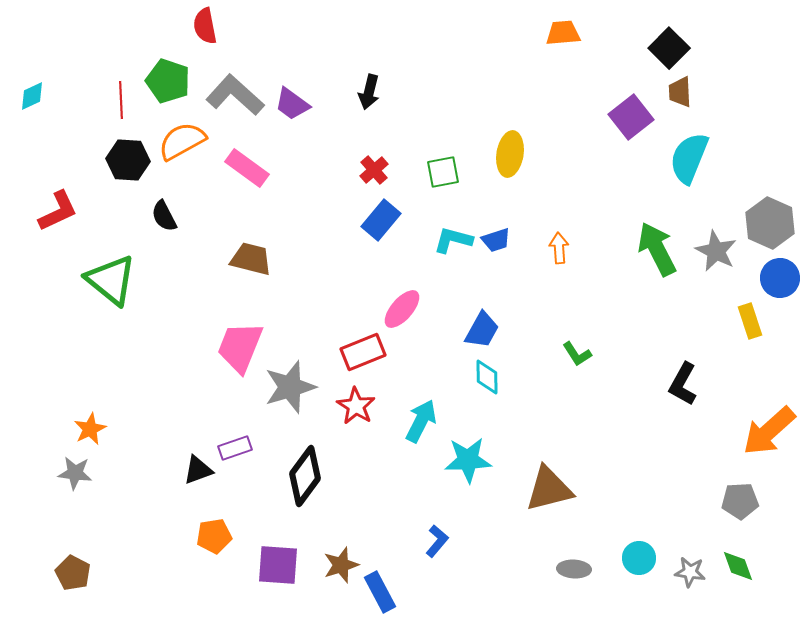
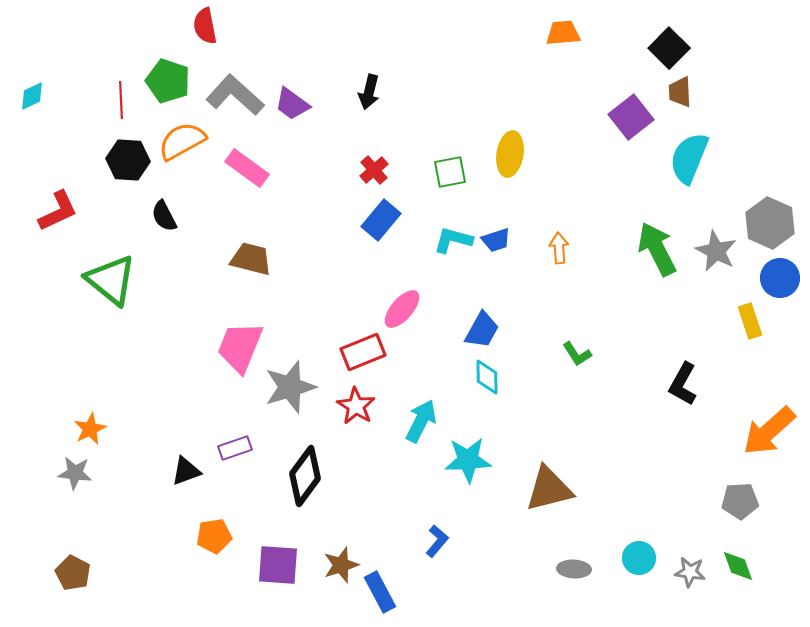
green square at (443, 172): moved 7 px right
black triangle at (198, 470): moved 12 px left, 1 px down
